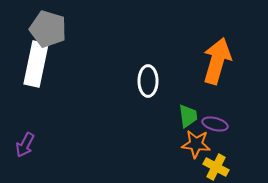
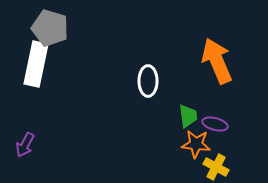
gray pentagon: moved 2 px right, 1 px up
orange arrow: rotated 39 degrees counterclockwise
